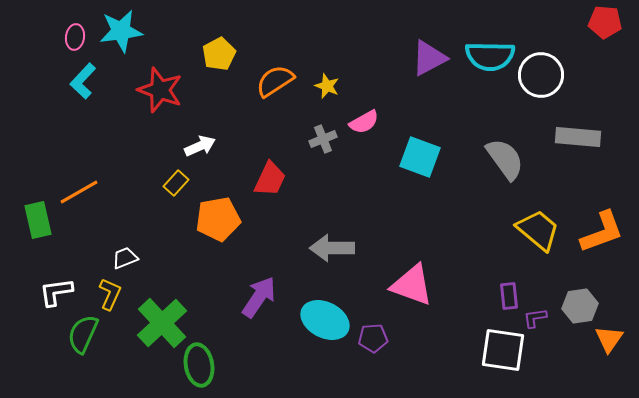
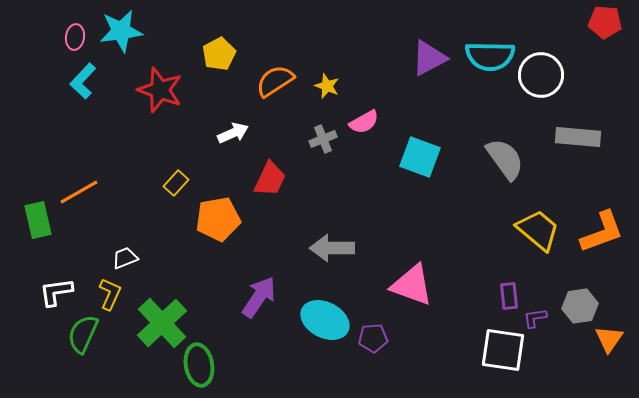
white arrow: moved 33 px right, 13 px up
